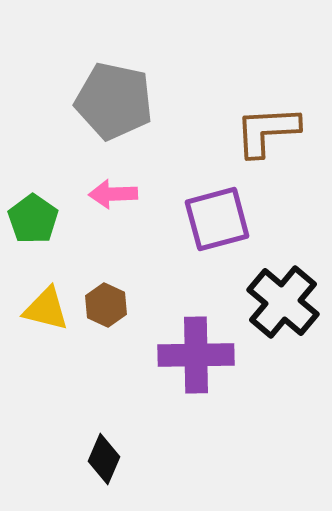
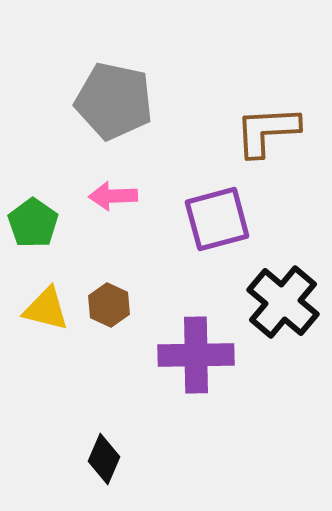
pink arrow: moved 2 px down
green pentagon: moved 4 px down
brown hexagon: moved 3 px right
